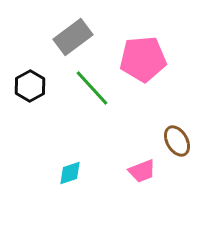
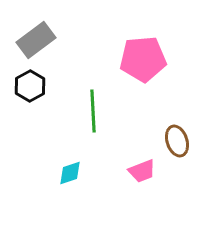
gray rectangle: moved 37 px left, 3 px down
green line: moved 1 px right, 23 px down; rotated 39 degrees clockwise
brown ellipse: rotated 12 degrees clockwise
